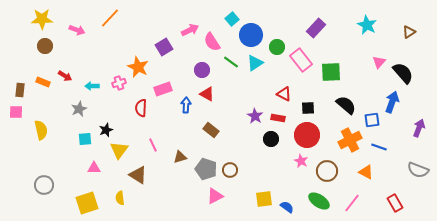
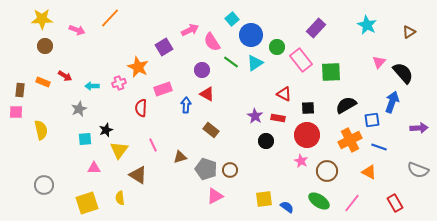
black semicircle at (346, 105): rotated 70 degrees counterclockwise
purple arrow at (419, 128): rotated 66 degrees clockwise
black circle at (271, 139): moved 5 px left, 2 px down
orange triangle at (366, 172): moved 3 px right
